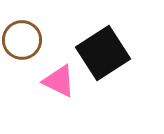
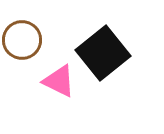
black square: rotated 6 degrees counterclockwise
